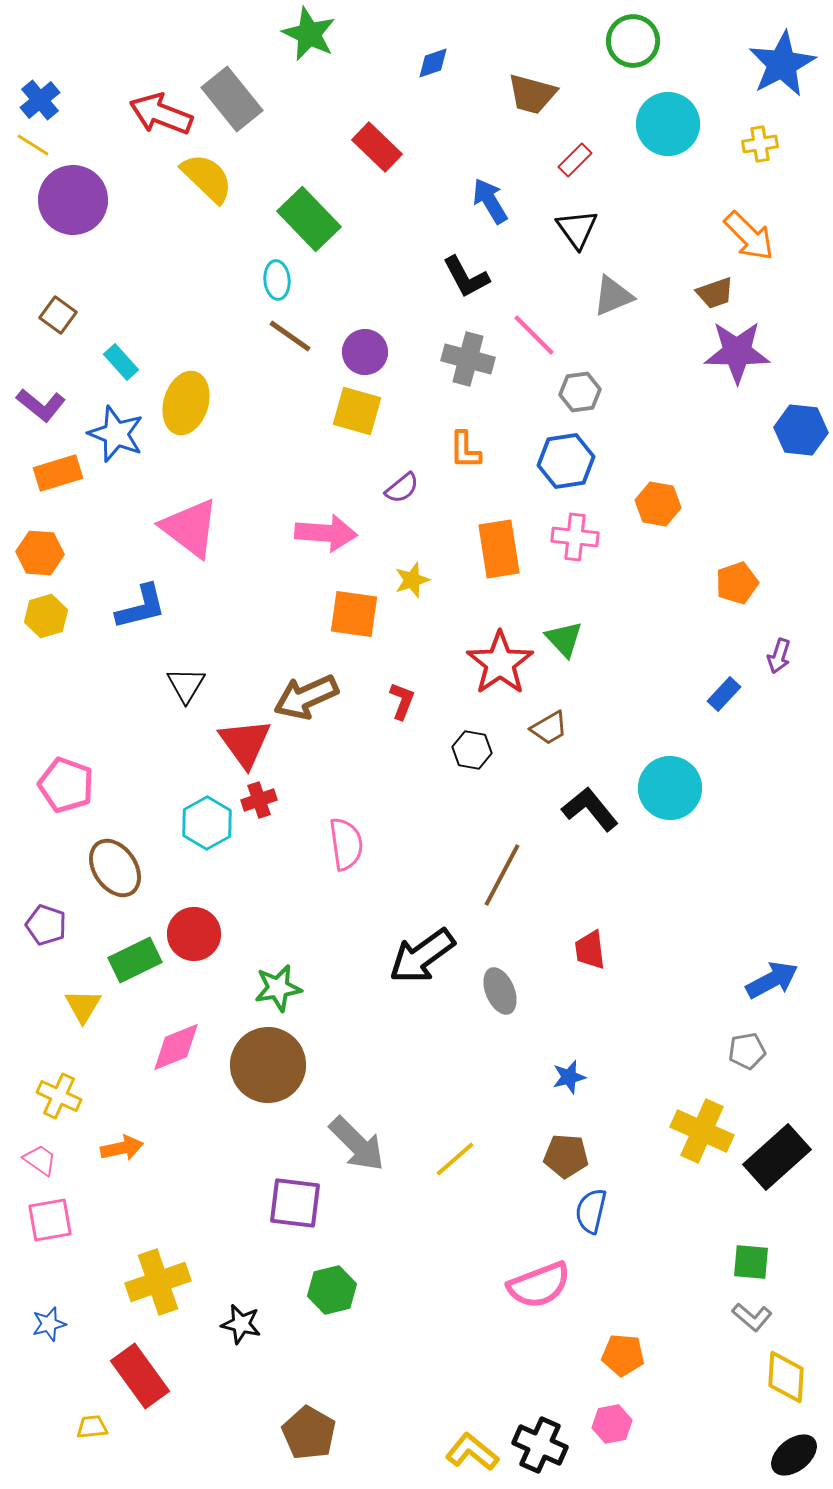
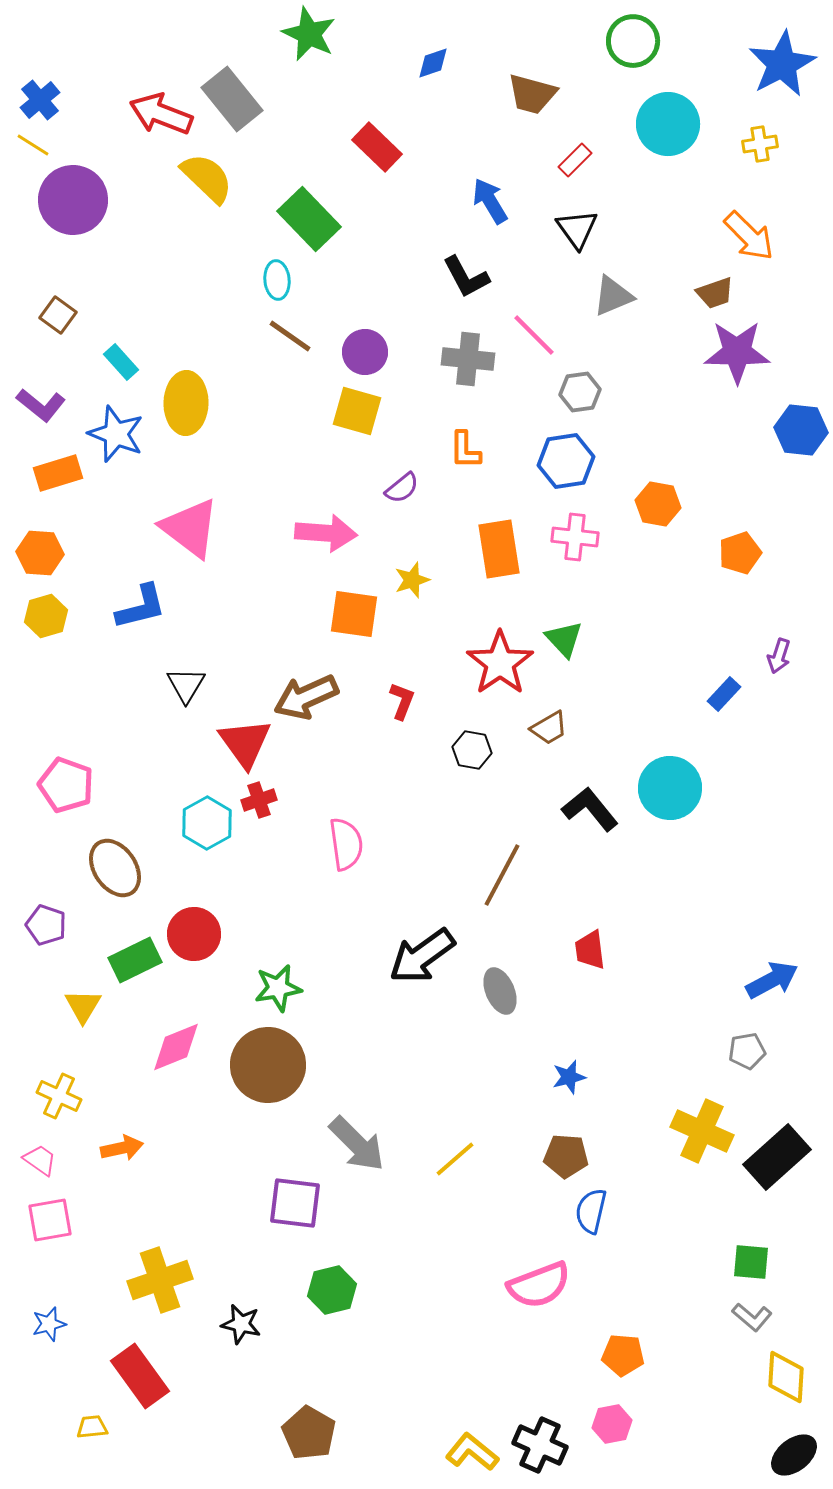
gray cross at (468, 359): rotated 9 degrees counterclockwise
yellow ellipse at (186, 403): rotated 16 degrees counterclockwise
orange pentagon at (737, 583): moved 3 px right, 30 px up
yellow cross at (158, 1282): moved 2 px right, 2 px up
